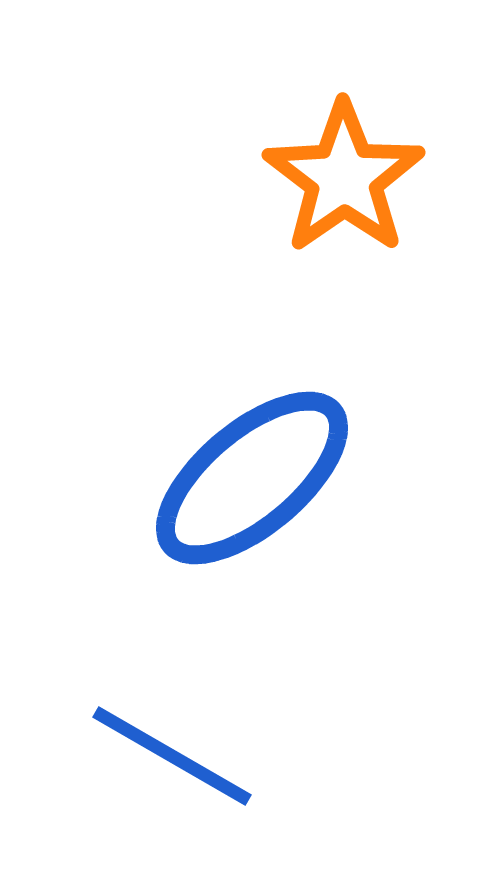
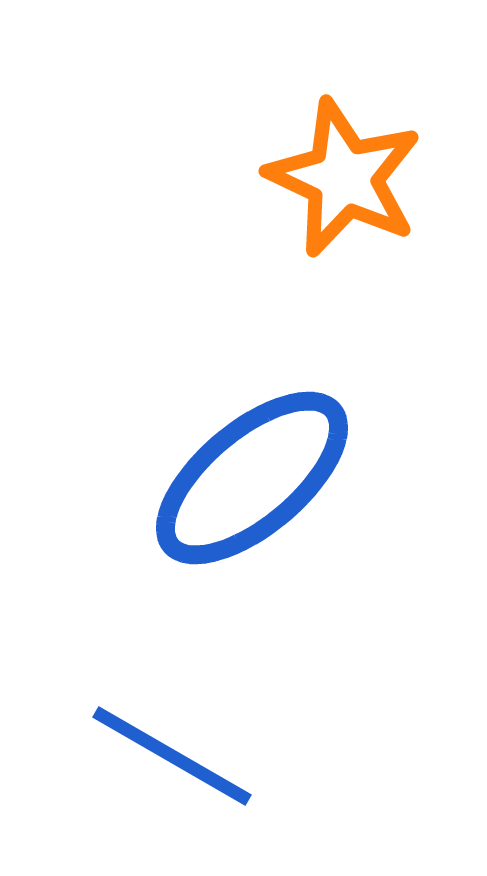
orange star: rotated 12 degrees counterclockwise
